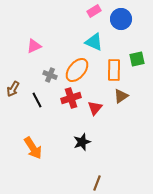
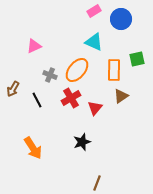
red cross: rotated 12 degrees counterclockwise
